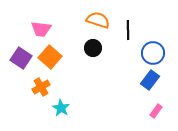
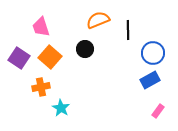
orange semicircle: rotated 40 degrees counterclockwise
pink trapezoid: moved 2 px up; rotated 65 degrees clockwise
black circle: moved 8 px left, 1 px down
purple square: moved 2 px left
blue rectangle: rotated 24 degrees clockwise
orange cross: rotated 18 degrees clockwise
pink rectangle: moved 2 px right
